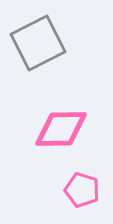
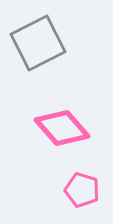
pink diamond: moved 1 px right, 1 px up; rotated 50 degrees clockwise
